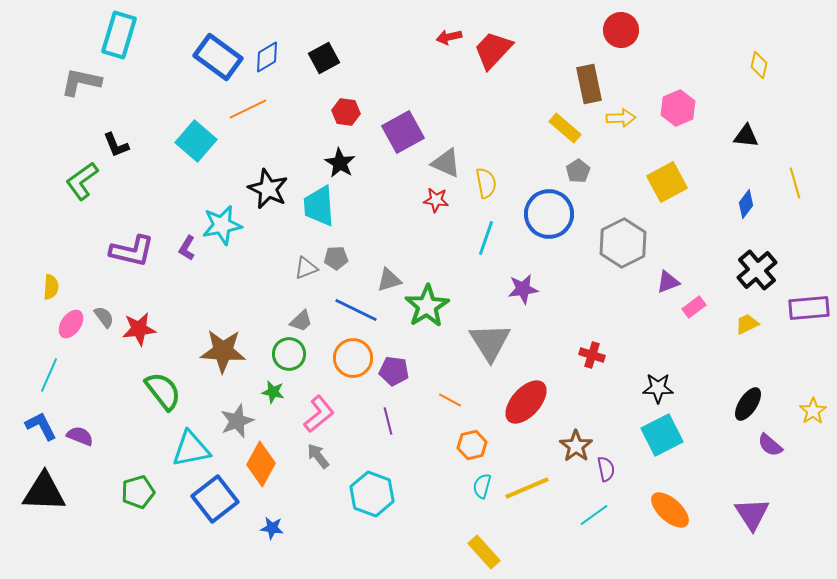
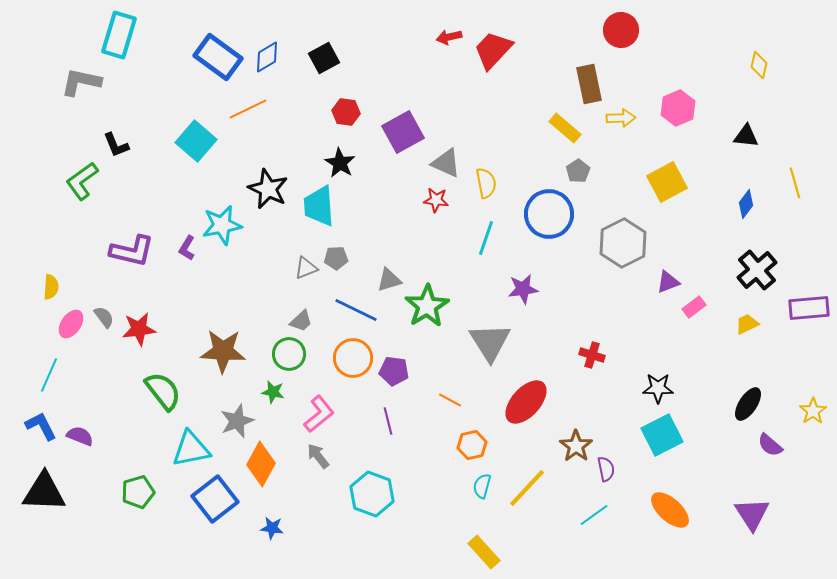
yellow line at (527, 488): rotated 24 degrees counterclockwise
